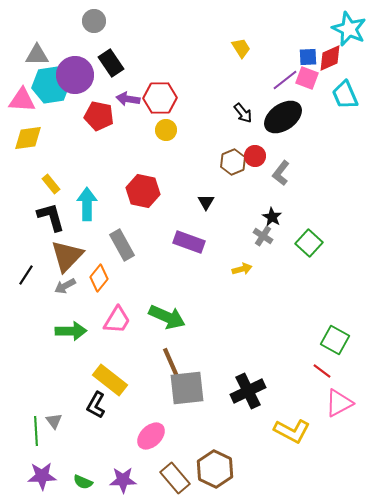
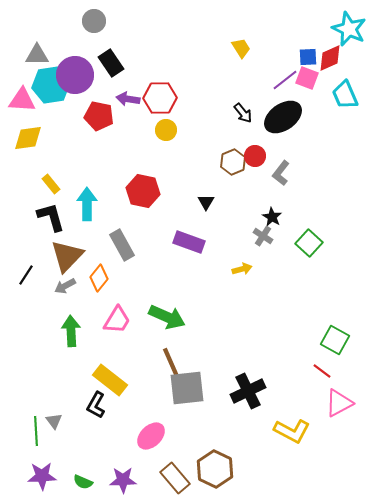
green arrow at (71, 331): rotated 92 degrees counterclockwise
